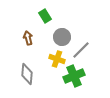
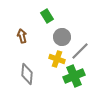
green rectangle: moved 2 px right
brown arrow: moved 6 px left, 2 px up
gray line: moved 1 px left, 1 px down
